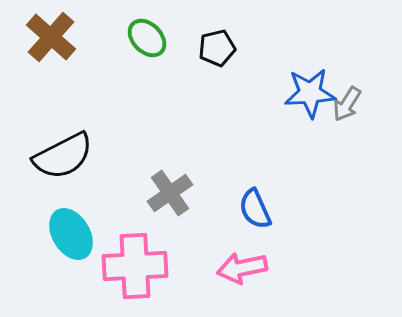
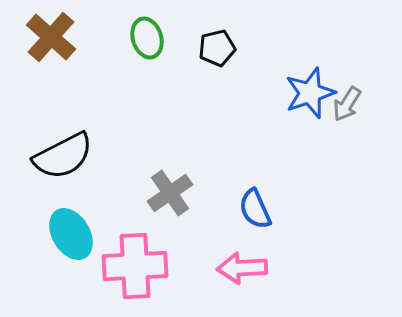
green ellipse: rotated 27 degrees clockwise
blue star: rotated 15 degrees counterclockwise
pink arrow: rotated 9 degrees clockwise
